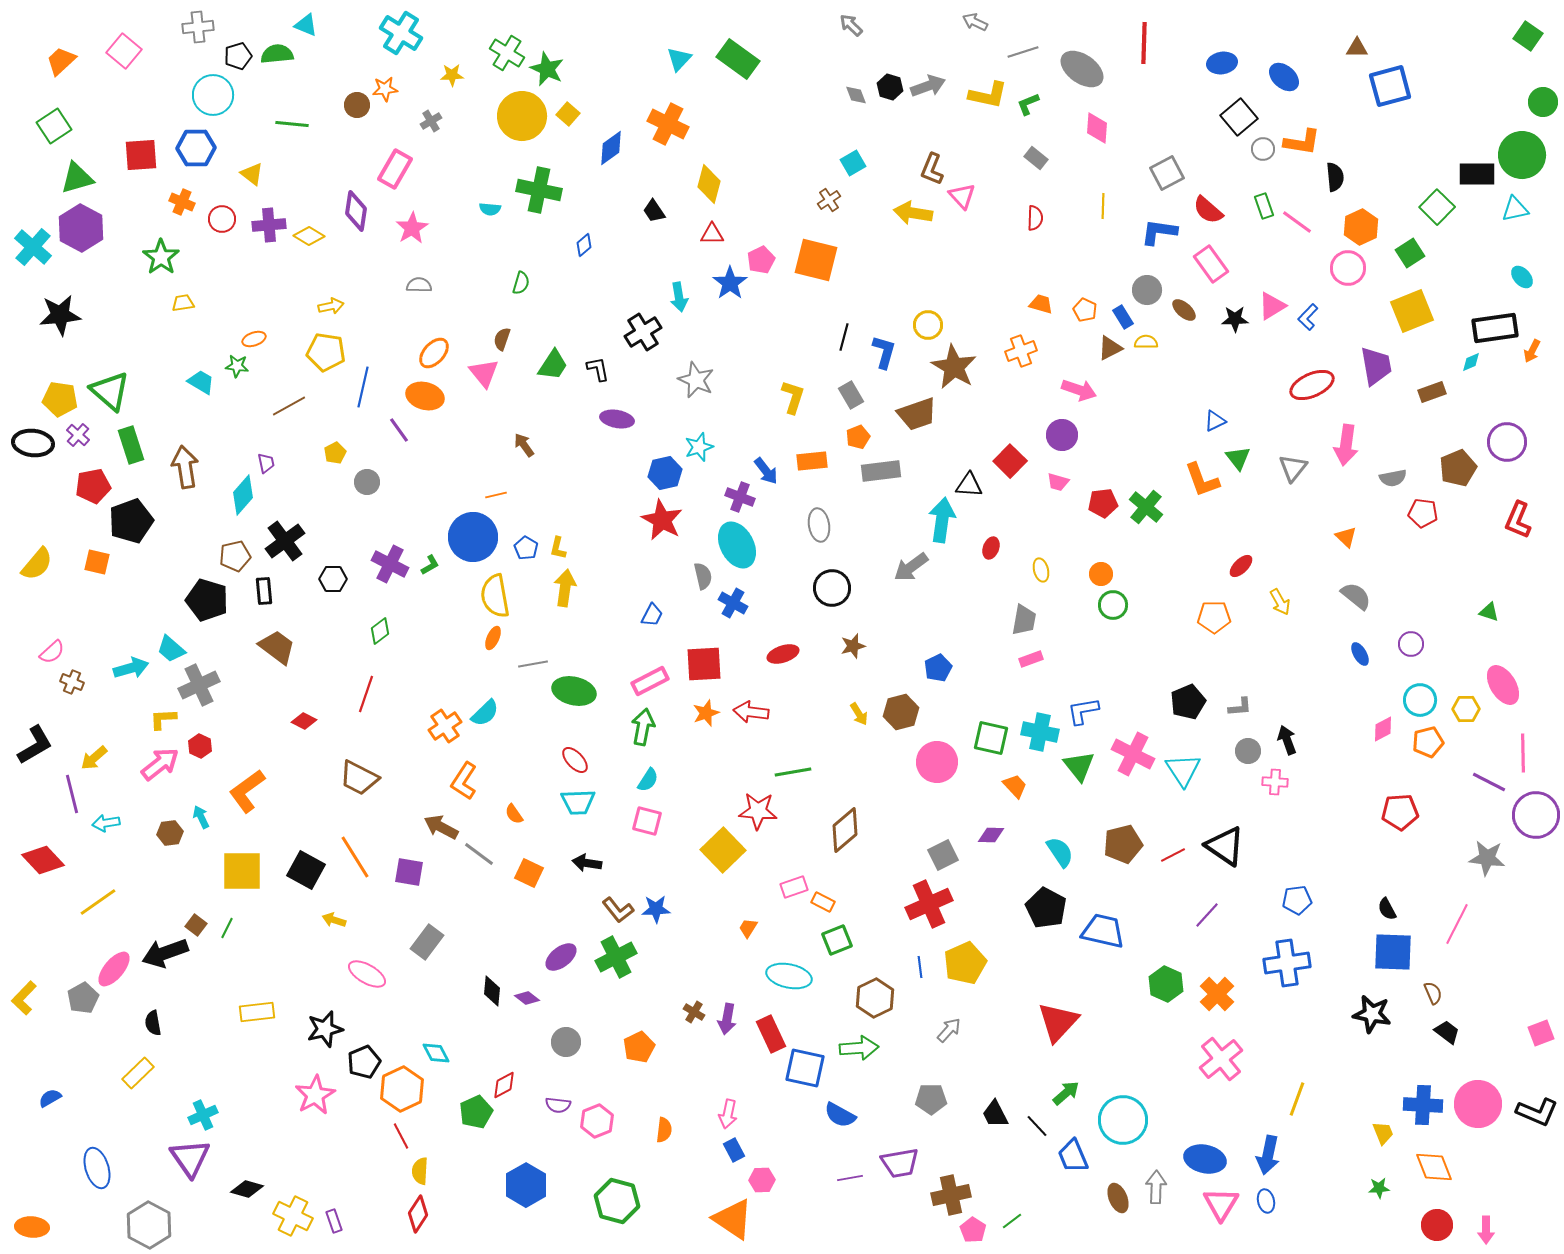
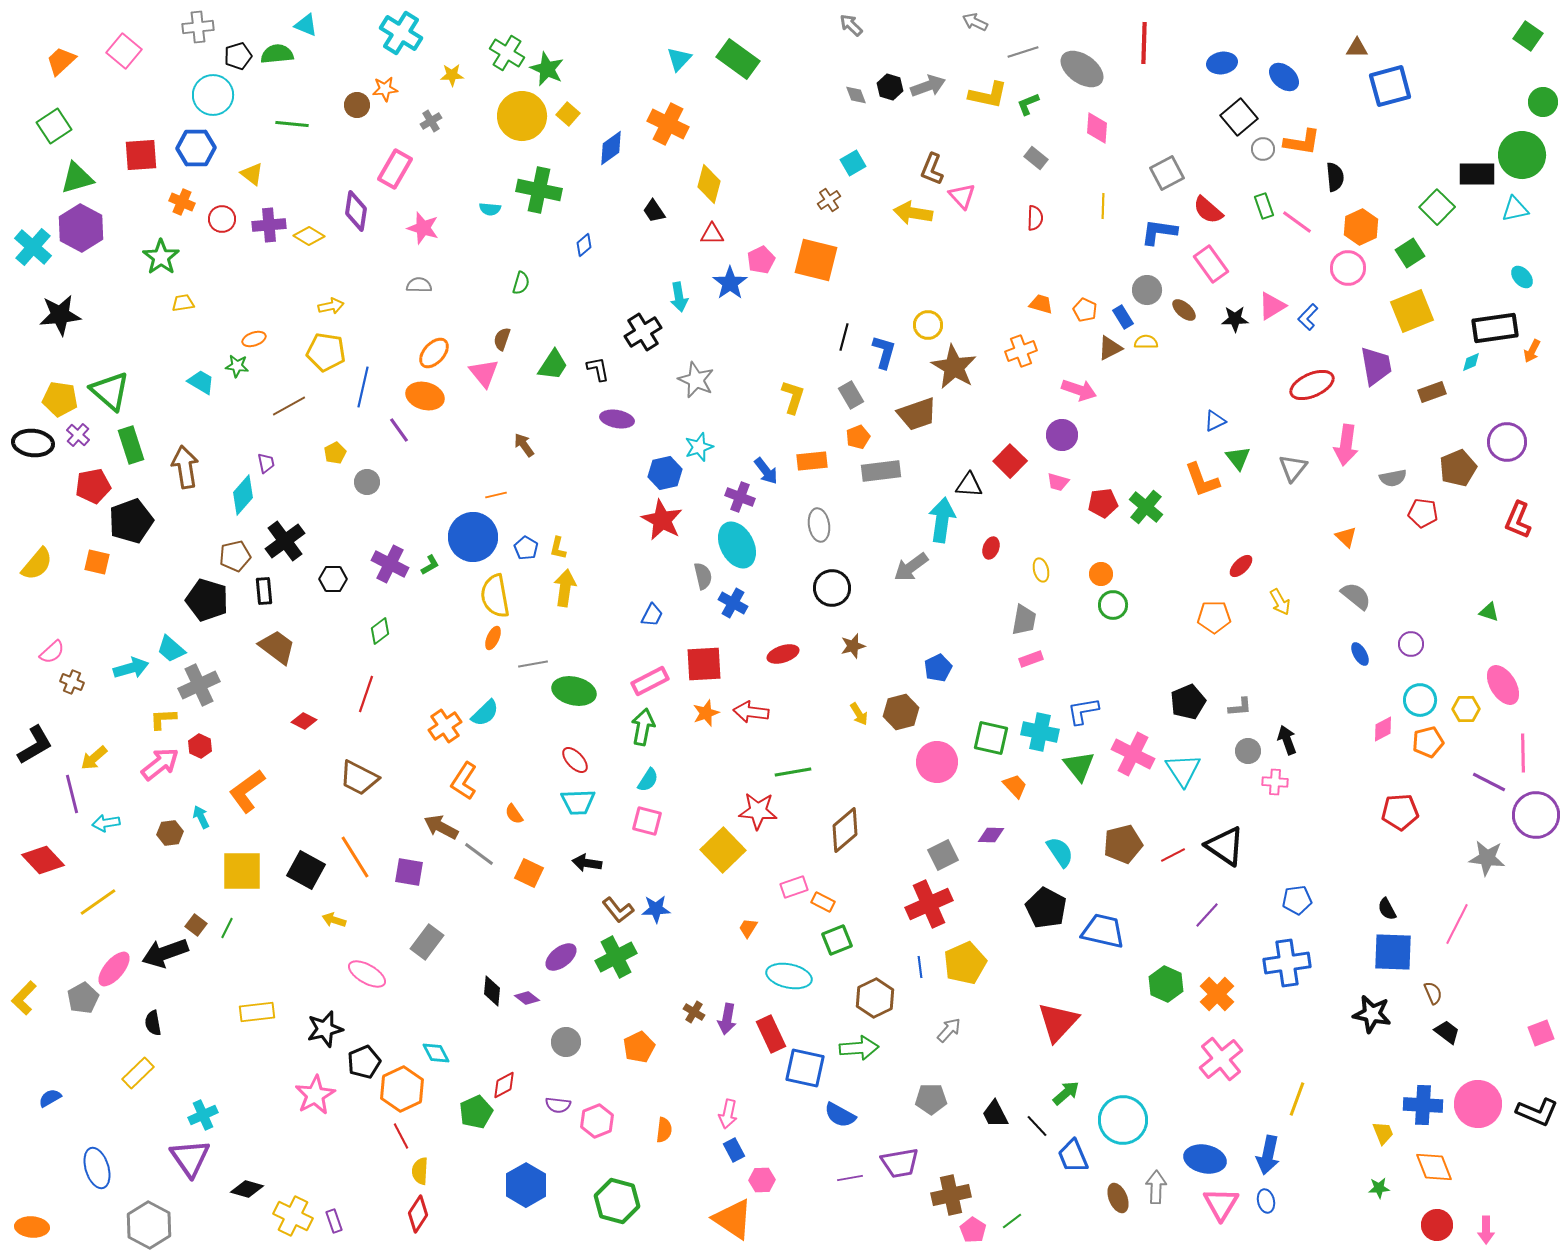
pink star at (412, 228): moved 11 px right; rotated 24 degrees counterclockwise
